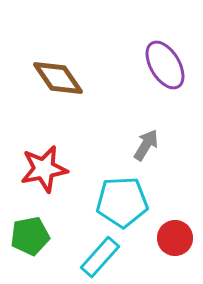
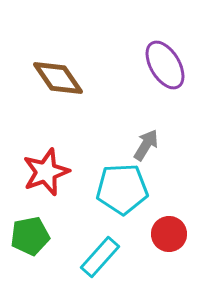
red star: moved 2 px right, 3 px down; rotated 9 degrees counterclockwise
cyan pentagon: moved 13 px up
red circle: moved 6 px left, 4 px up
